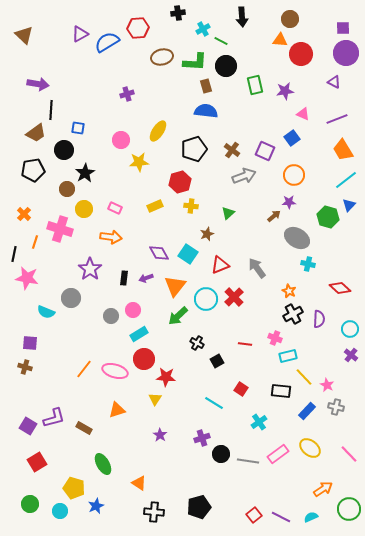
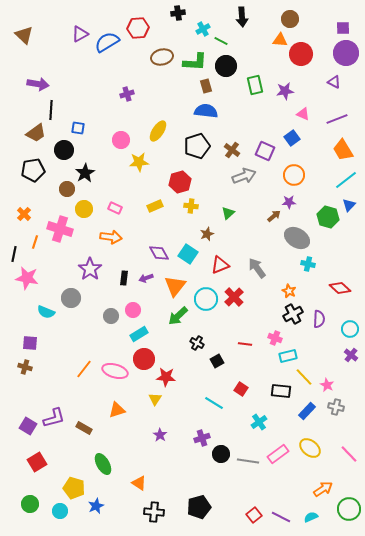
black pentagon at (194, 149): moved 3 px right, 3 px up
